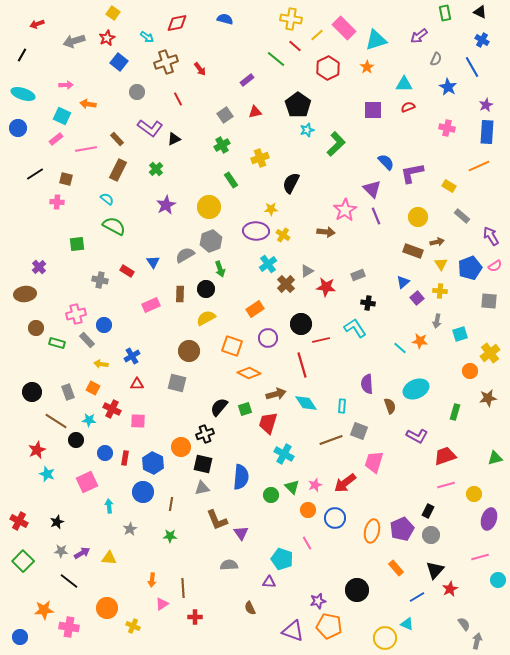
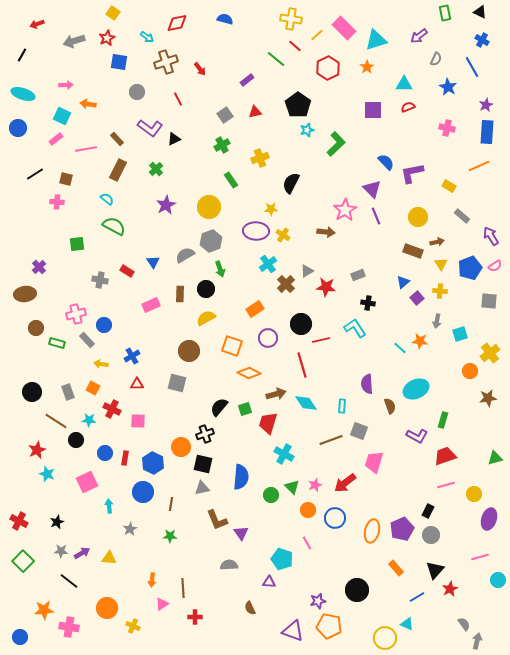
blue square at (119, 62): rotated 30 degrees counterclockwise
green rectangle at (455, 412): moved 12 px left, 8 px down
